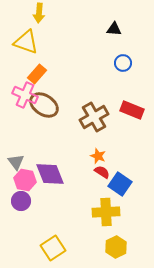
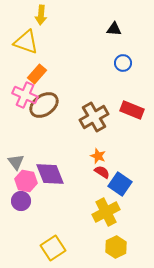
yellow arrow: moved 2 px right, 2 px down
brown ellipse: rotated 68 degrees counterclockwise
pink hexagon: moved 1 px right, 1 px down
yellow cross: rotated 24 degrees counterclockwise
